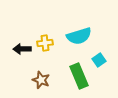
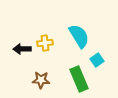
cyan semicircle: rotated 105 degrees counterclockwise
cyan square: moved 2 px left
green rectangle: moved 3 px down
brown star: rotated 18 degrees counterclockwise
